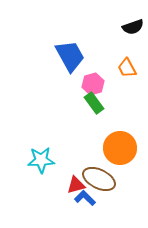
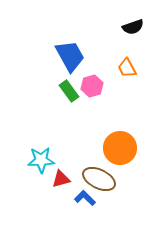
pink hexagon: moved 1 px left, 2 px down
green rectangle: moved 25 px left, 12 px up
red triangle: moved 15 px left, 6 px up
